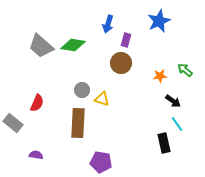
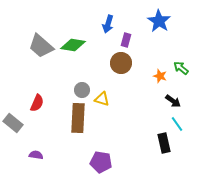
blue star: rotated 15 degrees counterclockwise
green arrow: moved 4 px left, 2 px up
orange star: rotated 24 degrees clockwise
brown rectangle: moved 5 px up
